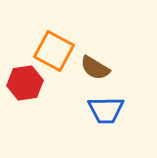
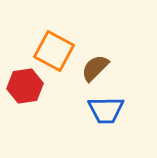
brown semicircle: rotated 104 degrees clockwise
red hexagon: moved 3 px down
